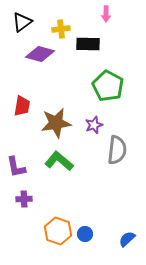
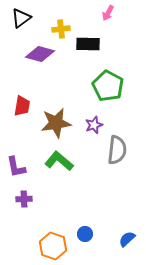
pink arrow: moved 2 px right, 1 px up; rotated 28 degrees clockwise
black triangle: moved 1 px left, 4 px up
orange hexagon: moved 5 px left, 15 px down
